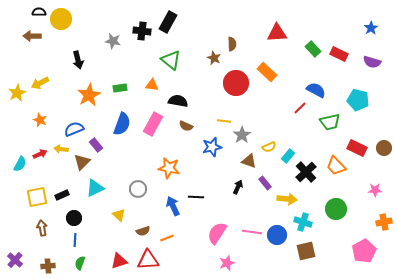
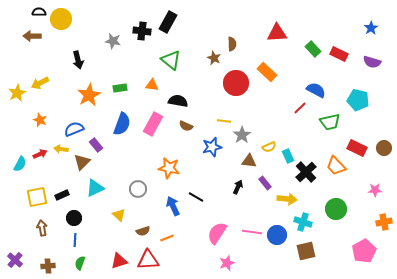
cyan rectangle at (288, 156): rotated 64 degrees counterclockwise
brown triangle at (249, 161): rotated 14 degrees counterclockwise
black line at (196, 197): rotated 28 degrees clockwise
